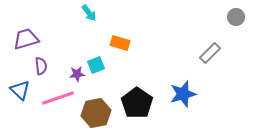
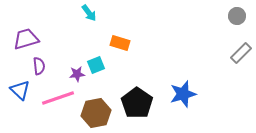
gray circle: moved 1 px right, 1 px up
gray rectangle: moved 31 px right
purple semicircle: moved 2 px left
